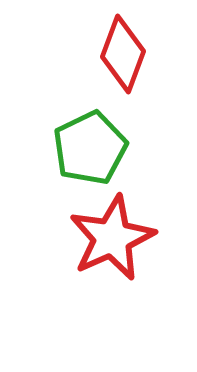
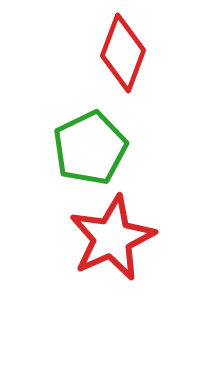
red diamond: moved 1 px up
